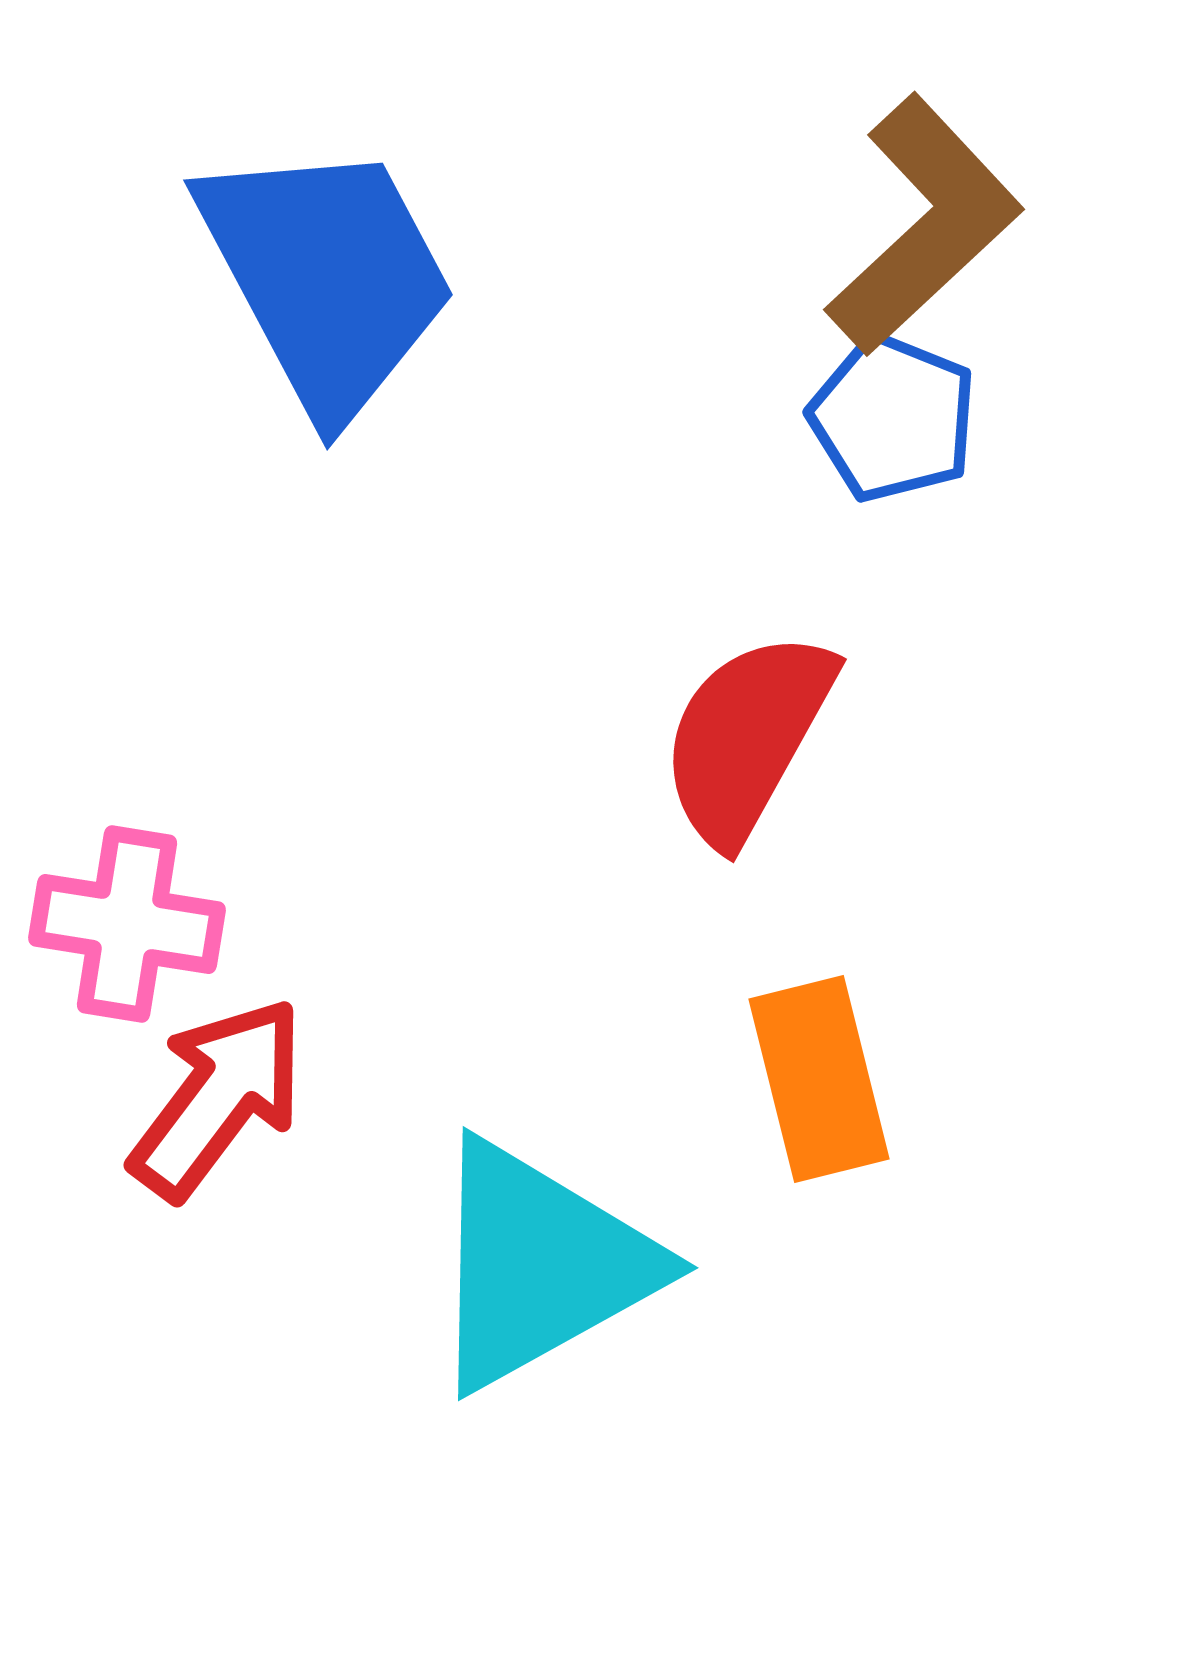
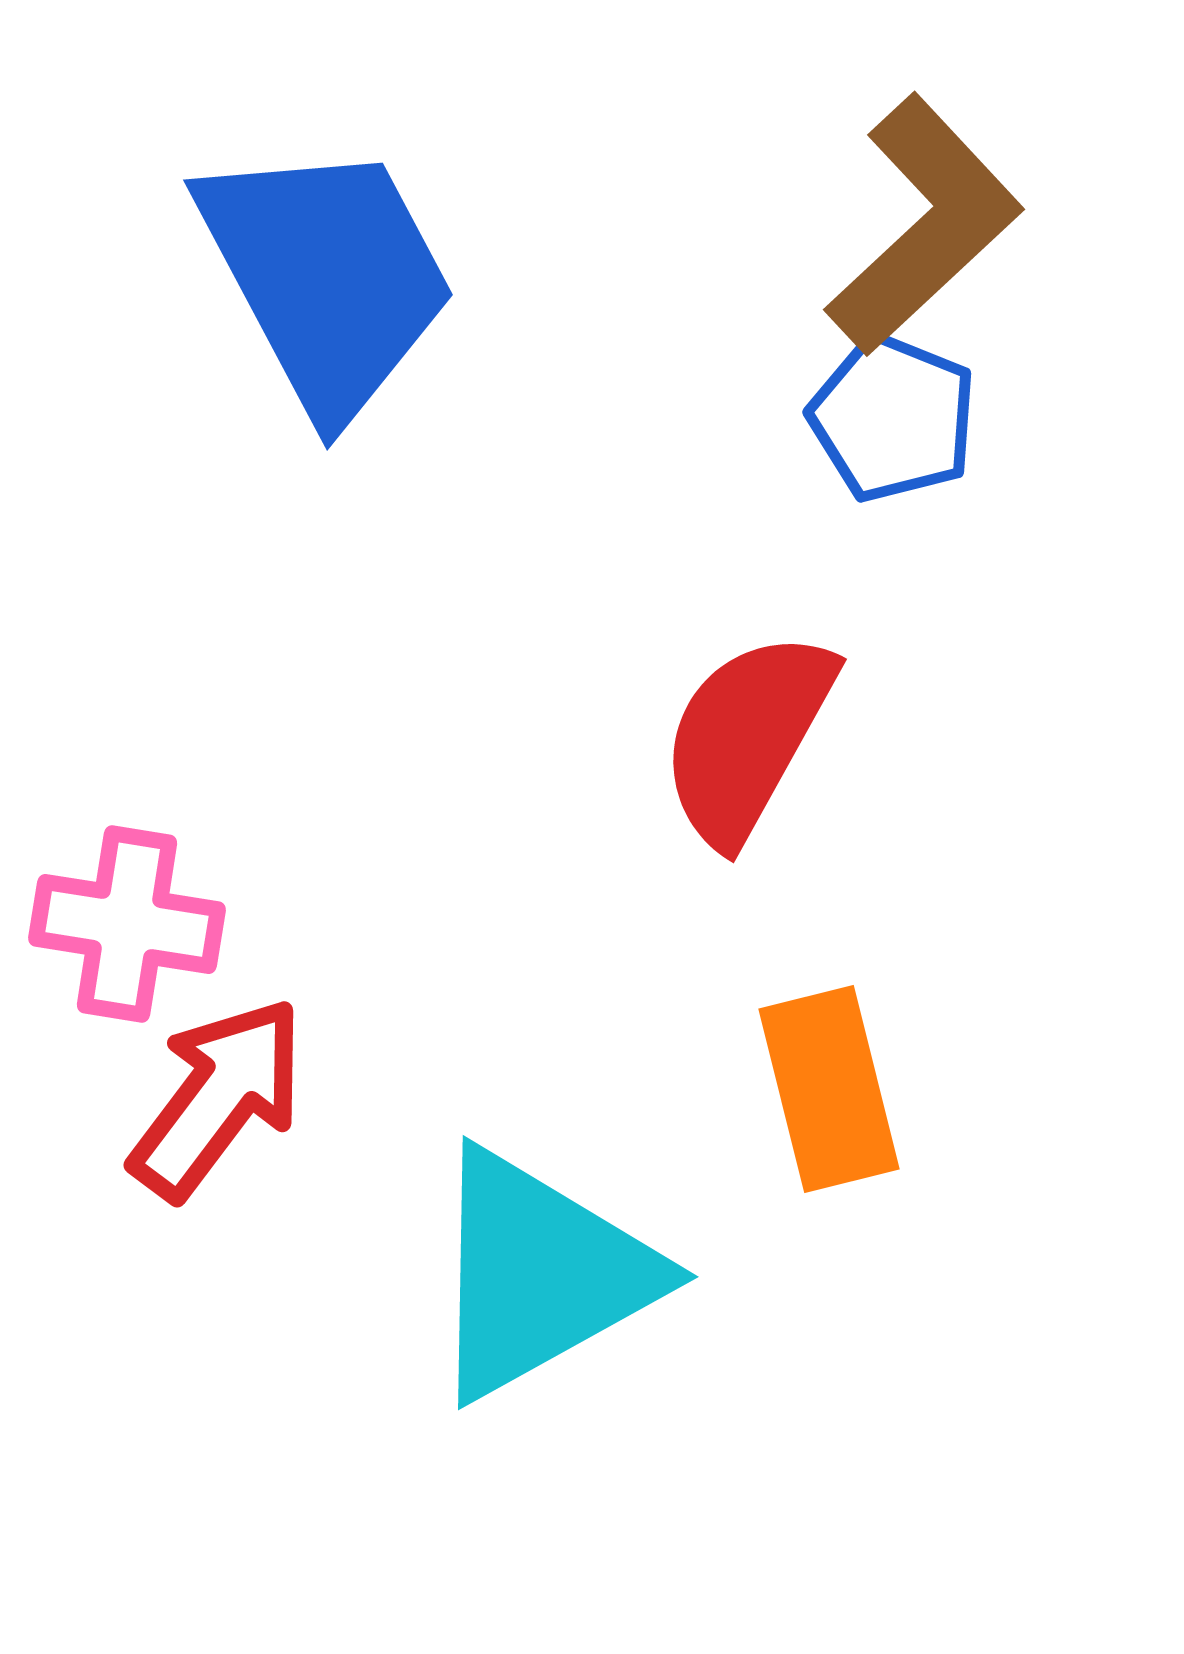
orange rectangle: moved 10 px right, 10 px down
cyan triangle: moved 9 px down
